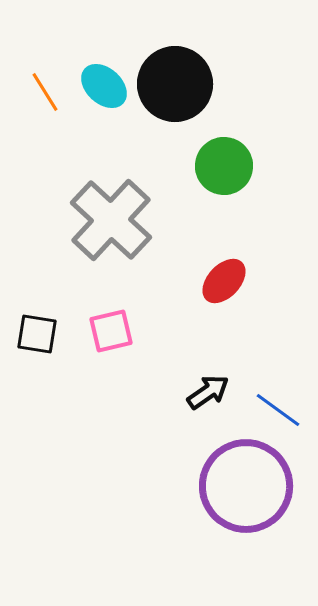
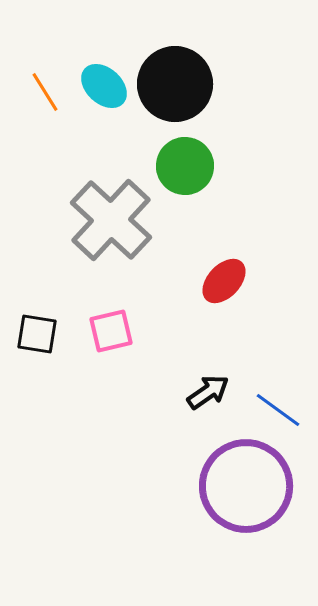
green circle: moved 39 px left
